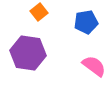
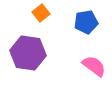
orange square: moved 2 px right, 1 px down
